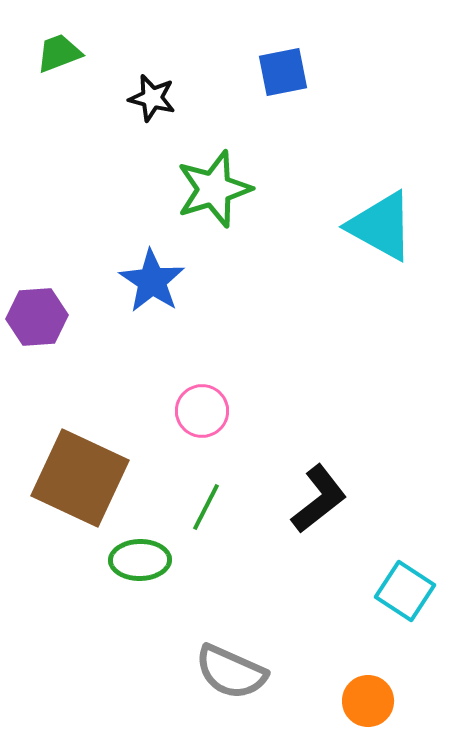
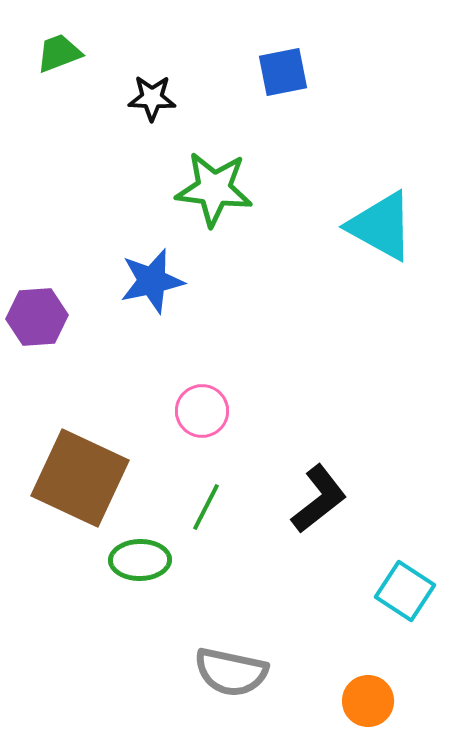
black star: rotated 12 degrees counterclockwise
green star: rotated 24 degrees clockwise
blue star: rotated 26 degrees clockwise
gray semicircle: rotated 12 degrees counterclockwise
